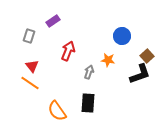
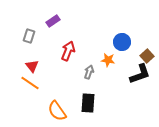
blue circle: moved 6 px down
